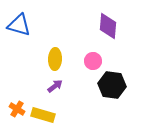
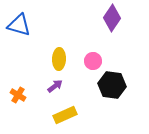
purple diamond: moved 4 px right, 8 px up; rotated 28 degrees clockwise
yellow ellipse: moved 4 px right
orange cross: moved 1 px right, 14 px up
yellow rectangle: moved 22 px right; rotated 40 degrees counterclockwise
